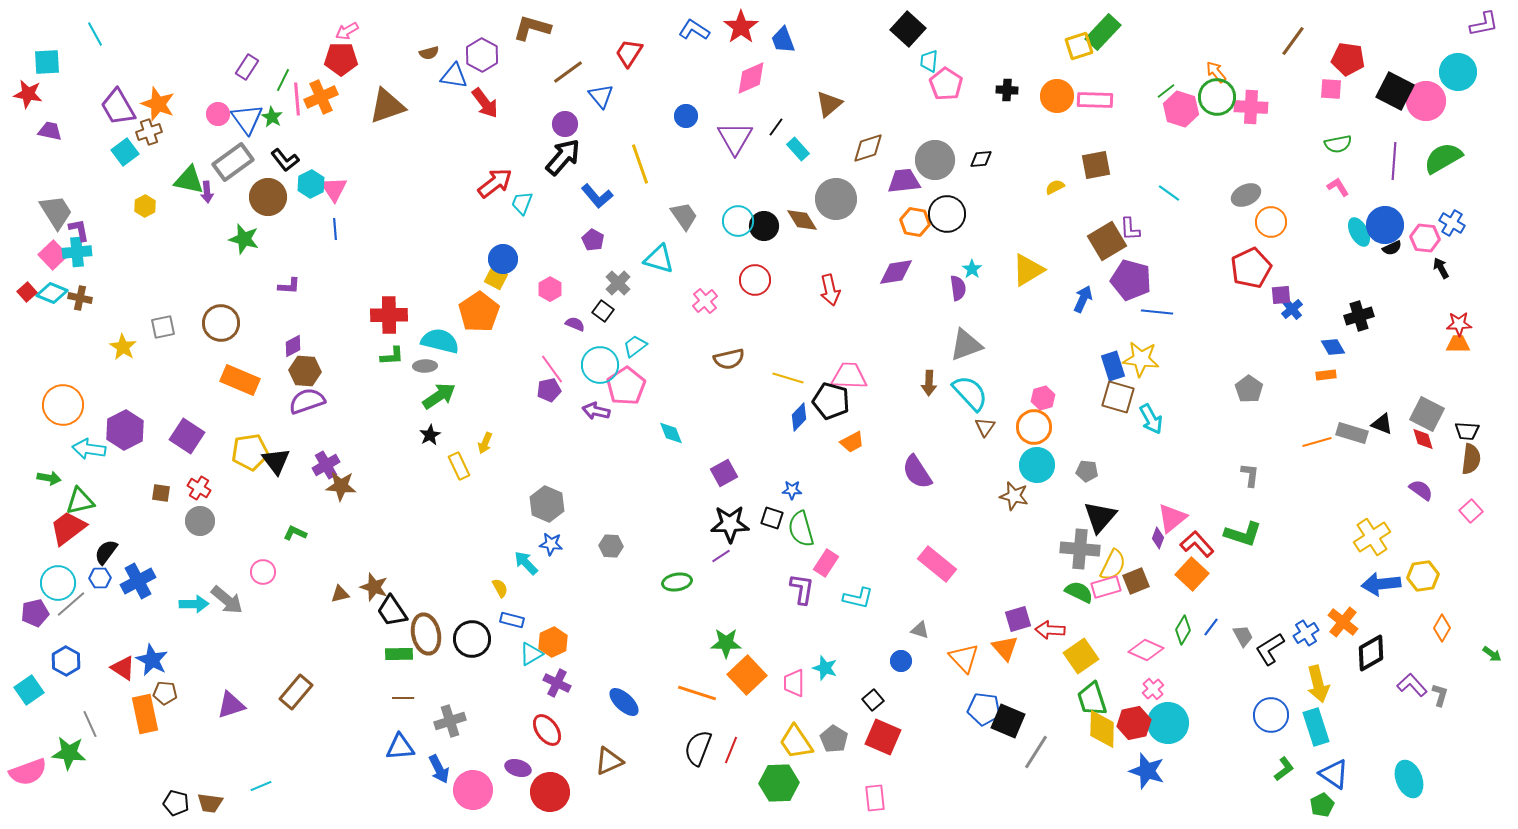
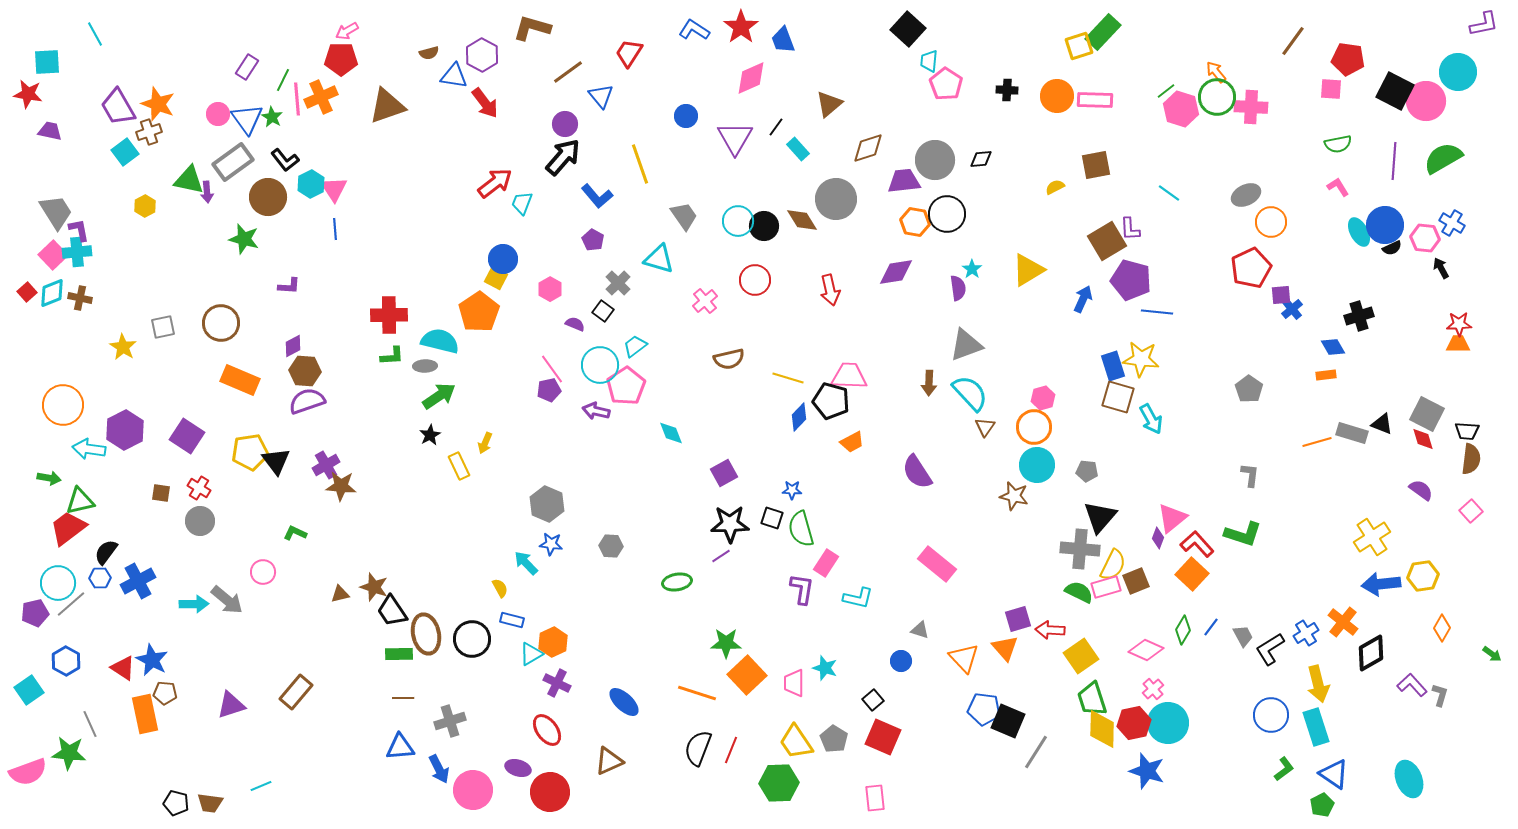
cyan diamond at (52, 293): rotated 44 degrees counterclockwise
